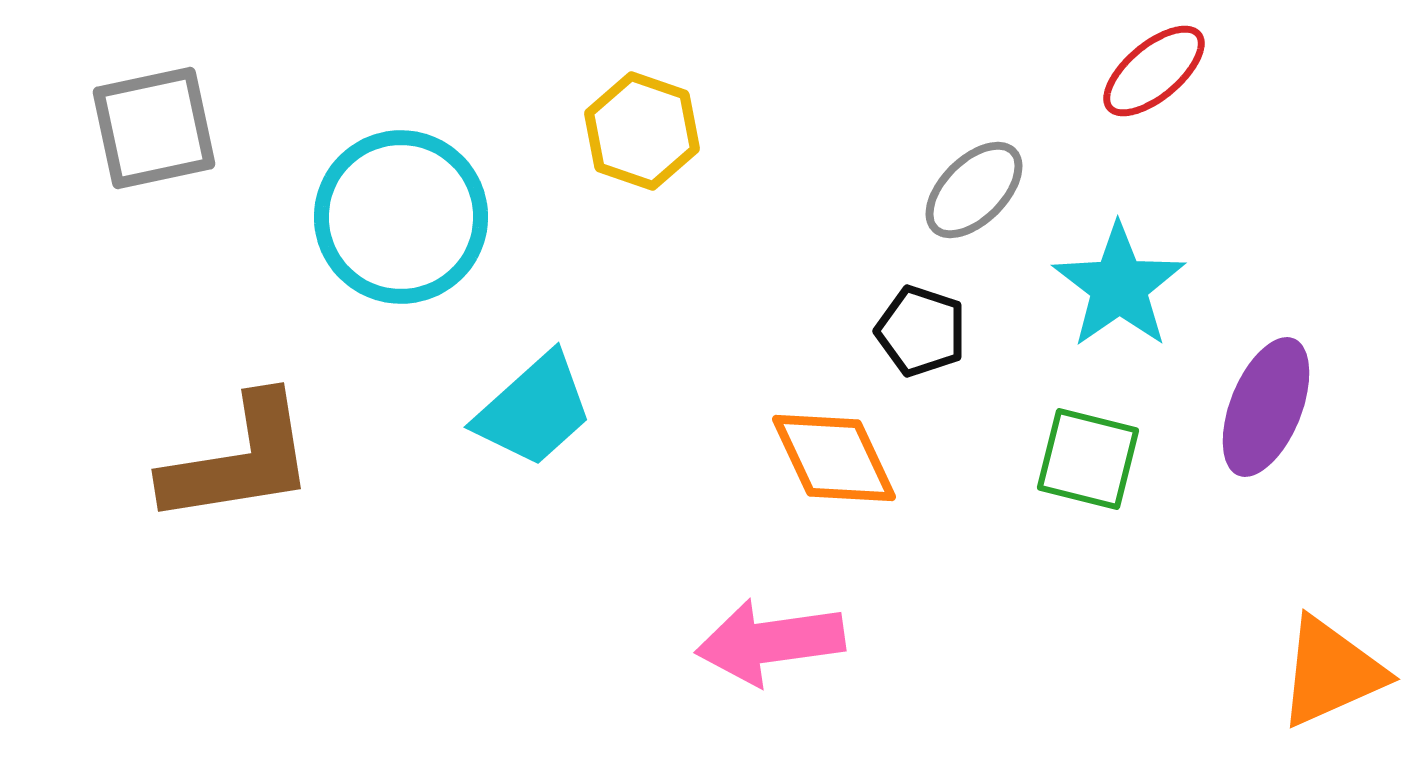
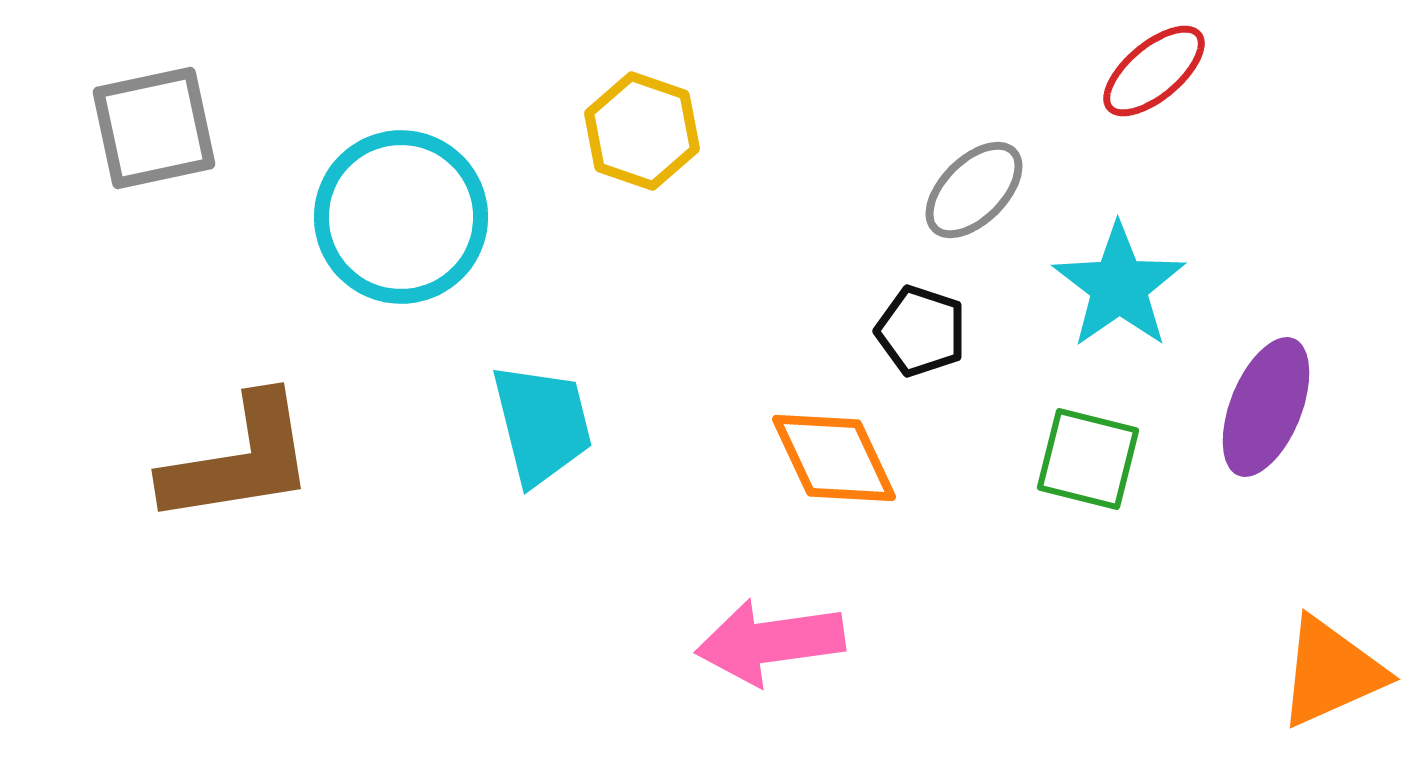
cyan trapezoid: moved 8 px right, 14 px down; rotated 62 degrees counterclockwise
